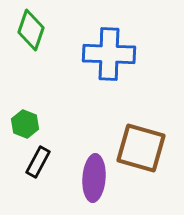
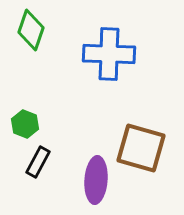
purple ellipse: moved 2 px right, 2 px down
